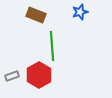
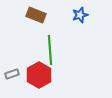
blue star: moved 3 px down
green line: moved 2 px left, 4 px down
gray rectangle: moved 2 px up
